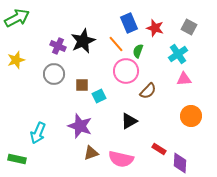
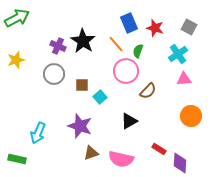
black star: rotated 15 degrees counterclockwise
cyan square: moved 1 px right, 1 px down; rotated 16 degrees counterclockwise
